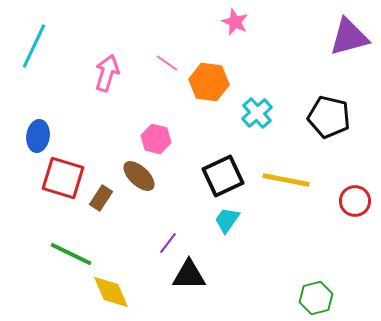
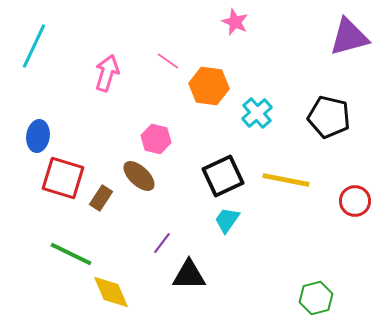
pink line: moved 1 px right, 2 px up
orange hexagon: moved 4 px down
purple line: moved 6 px left
